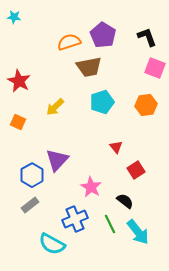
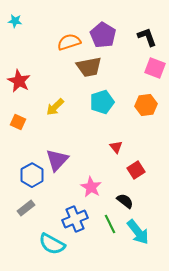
cyan star: moved 1 px right, 4 px down
gray rectangle: moved 4 px left, 3 px down
